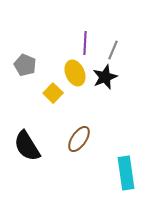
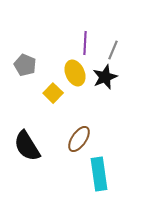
cyan rectangle: moved 27 px left, 1 px down
